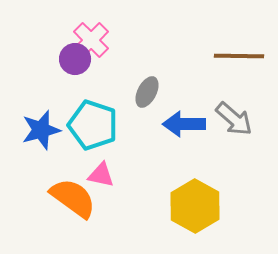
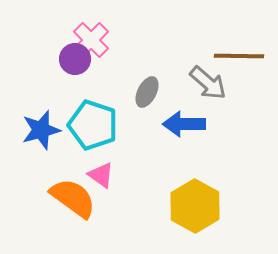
gray arrow: moved 26 px left, 36 px up
pink triangle: rotated 24 degrees clockwise
